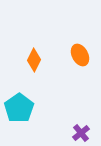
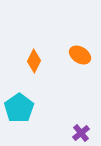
orange ellipse: rotated 30 degrees counterclockwise
orange diamond: moved 1 px down
